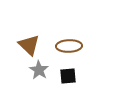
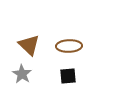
gray star: moved 17 px left, 4 px down
